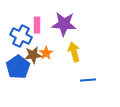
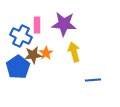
blue line: moved 5 px right
